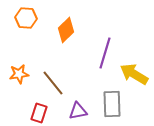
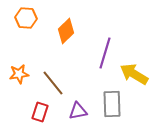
orange diamond: moved 1 px down
red rectangle: moved 1 px right, 1 px up
